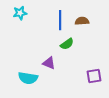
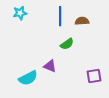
blue line: moved 4 px up
purple triangle: moved 1 px right, 3 px down
cyan semicircle: rotated 36 degrees counterclockwise
